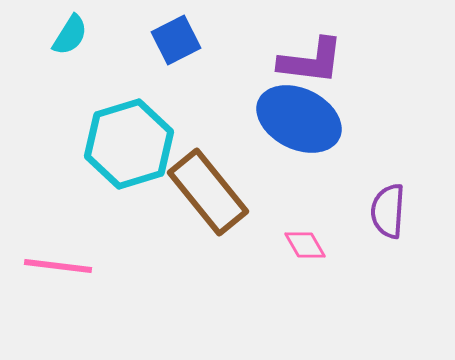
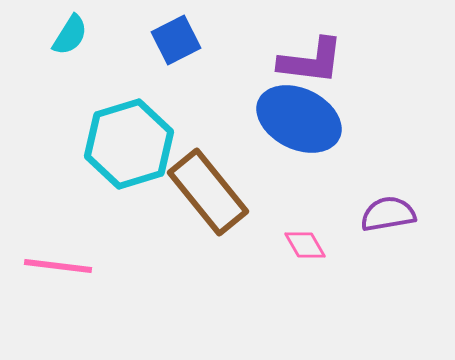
purple semicircle: moved 3 px down; rotated 76 degrees clockwise
